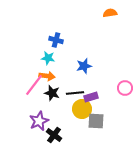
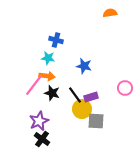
blue star: rotated 28 degrees clockwise
black line: moved 2 px down; rotated 60 degrees clockwise
black cross: moved 12 px left, 4 px down
